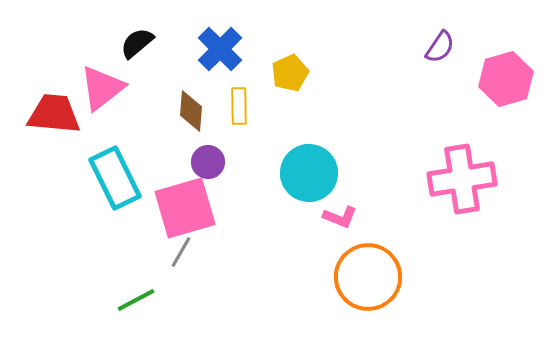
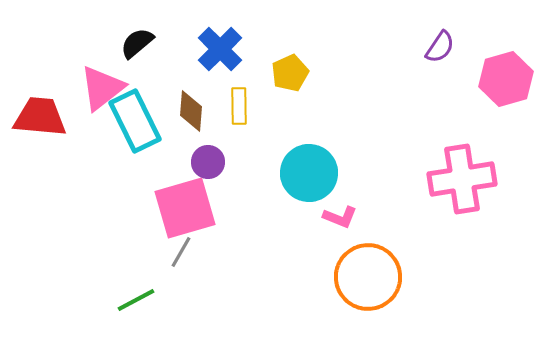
red trapezoid: moved 14 px left, 3 px down
cyan rectangle: moved 20 px right, 57 px up
